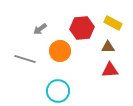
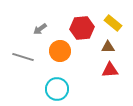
yellow rectangle: rotated 12 degrees clockwise
gray line: moved 2 px left, 2 px up
cyan circle: moved 1 px left, 2 px up
